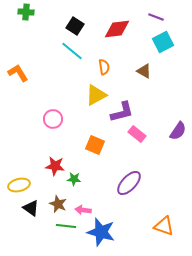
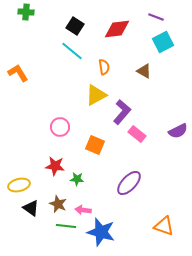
purple L-shape: rotated 35 degrees counterclockwise
pink circle: moved 7 px right, 8 px down
purple semicircle: rotated 30 degrees clockwise
green star: moved 3 px right
